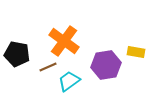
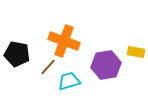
orange cross: rotated 16 degrees counterclockwise
brown line: rotated 24 degrees counterclockwise
cyan trapezoid: rotated 20 degrees clockwise
